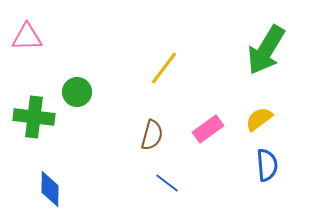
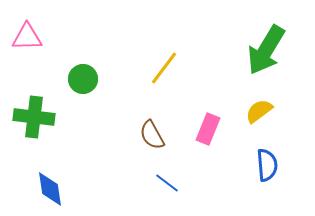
green circle: moved 6 px right, 13 px up
yellow semicircle: moved 8 px up
pink rectangle: rotated 32 degrees counterclockwise
brown semicircle: rotated 136 degrees clockwise
blue diamond: rotated 9 degrees counterclockwise
